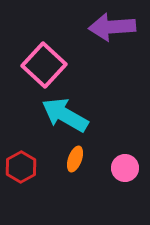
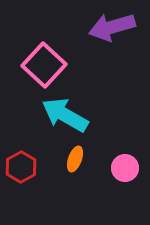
purple arrow: rotated 12 degrees counterclockwise
